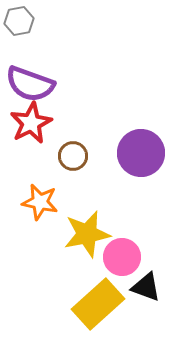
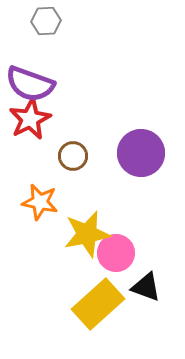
gray hexagon: moved 27 px right; rotated 8 degrees clockwise
red star: moved 1 px left, 4 px up
pink circle: moved 6 px left, 4 px up
